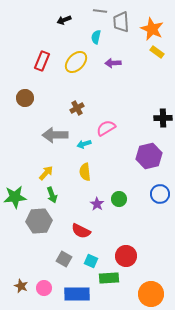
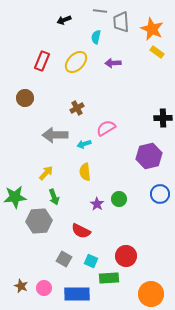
green arrow: moved 2 px right, 2 px down
